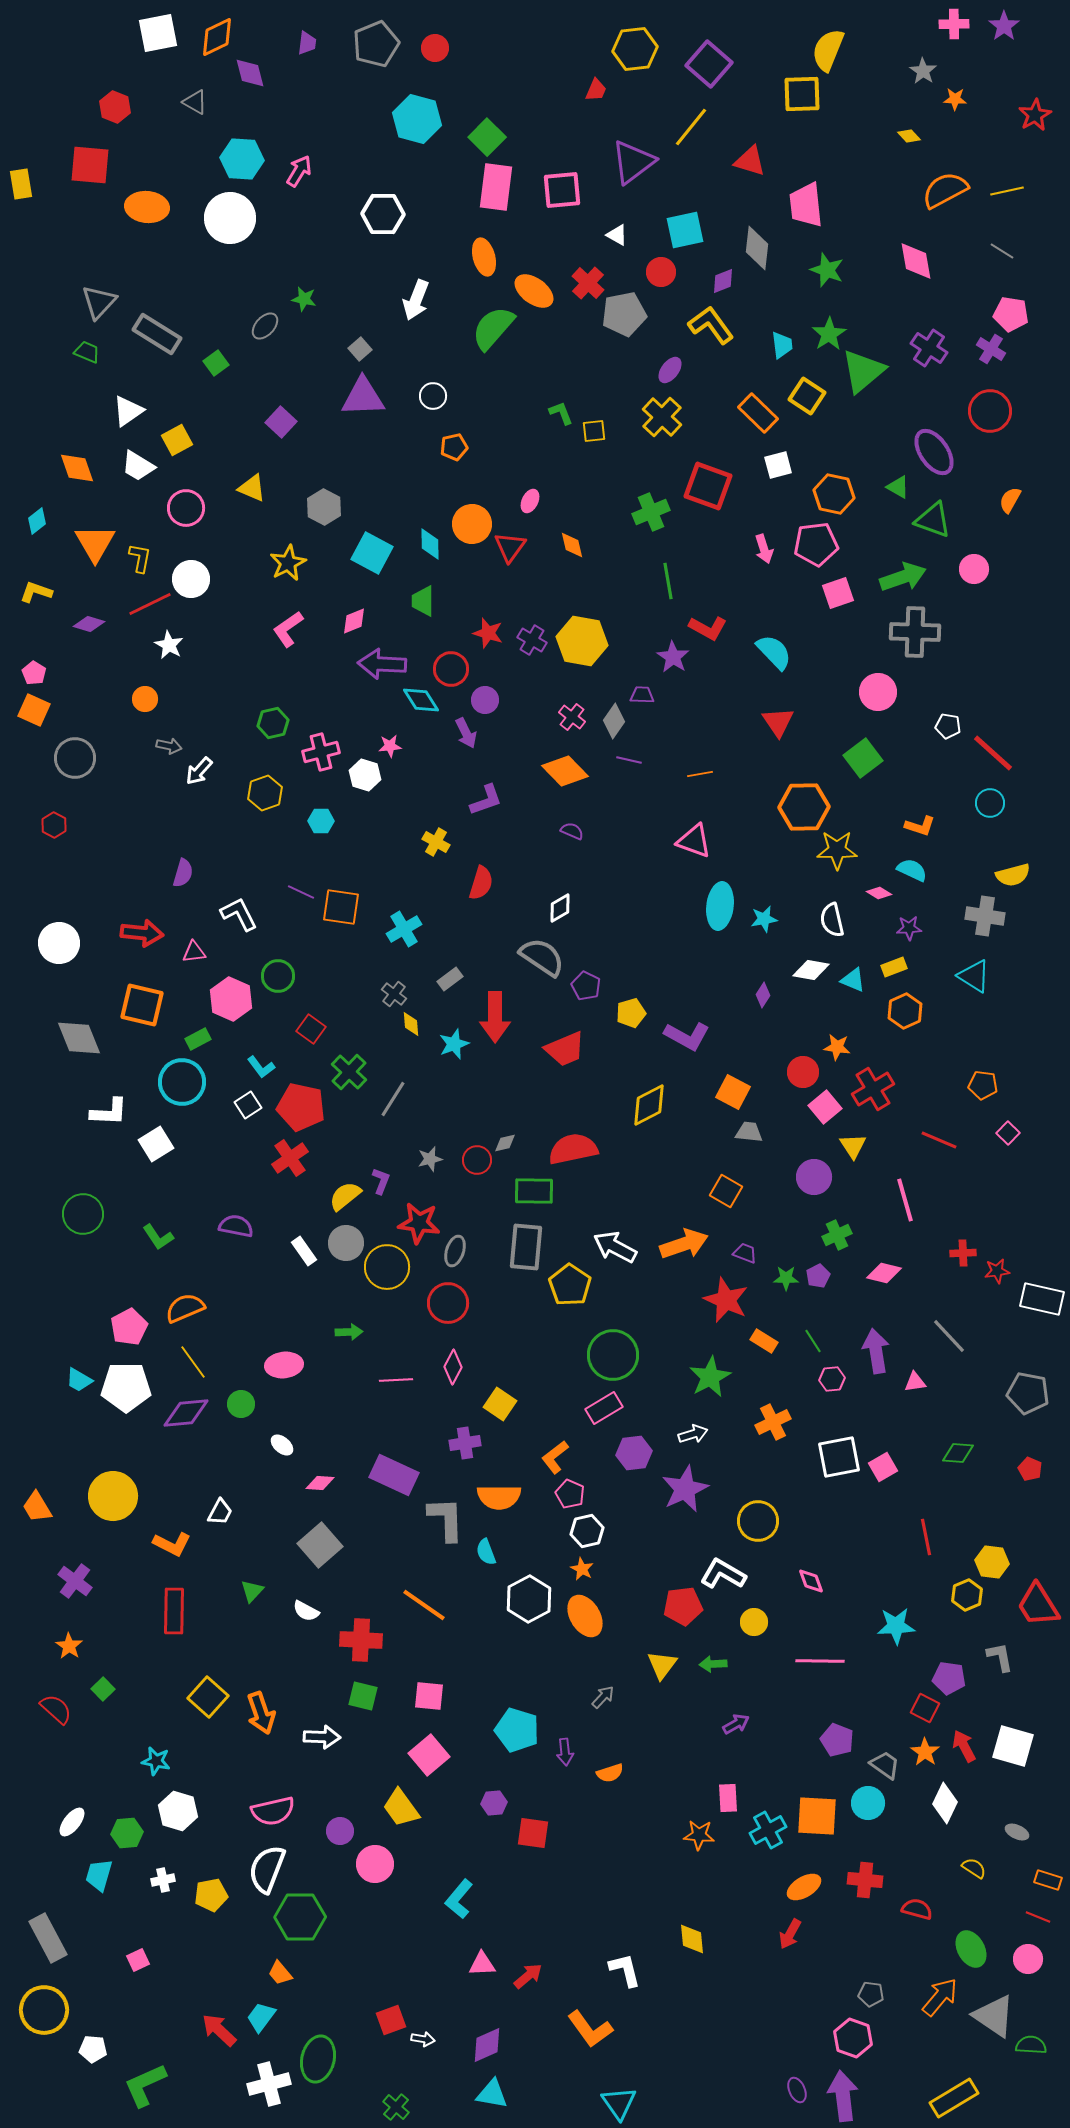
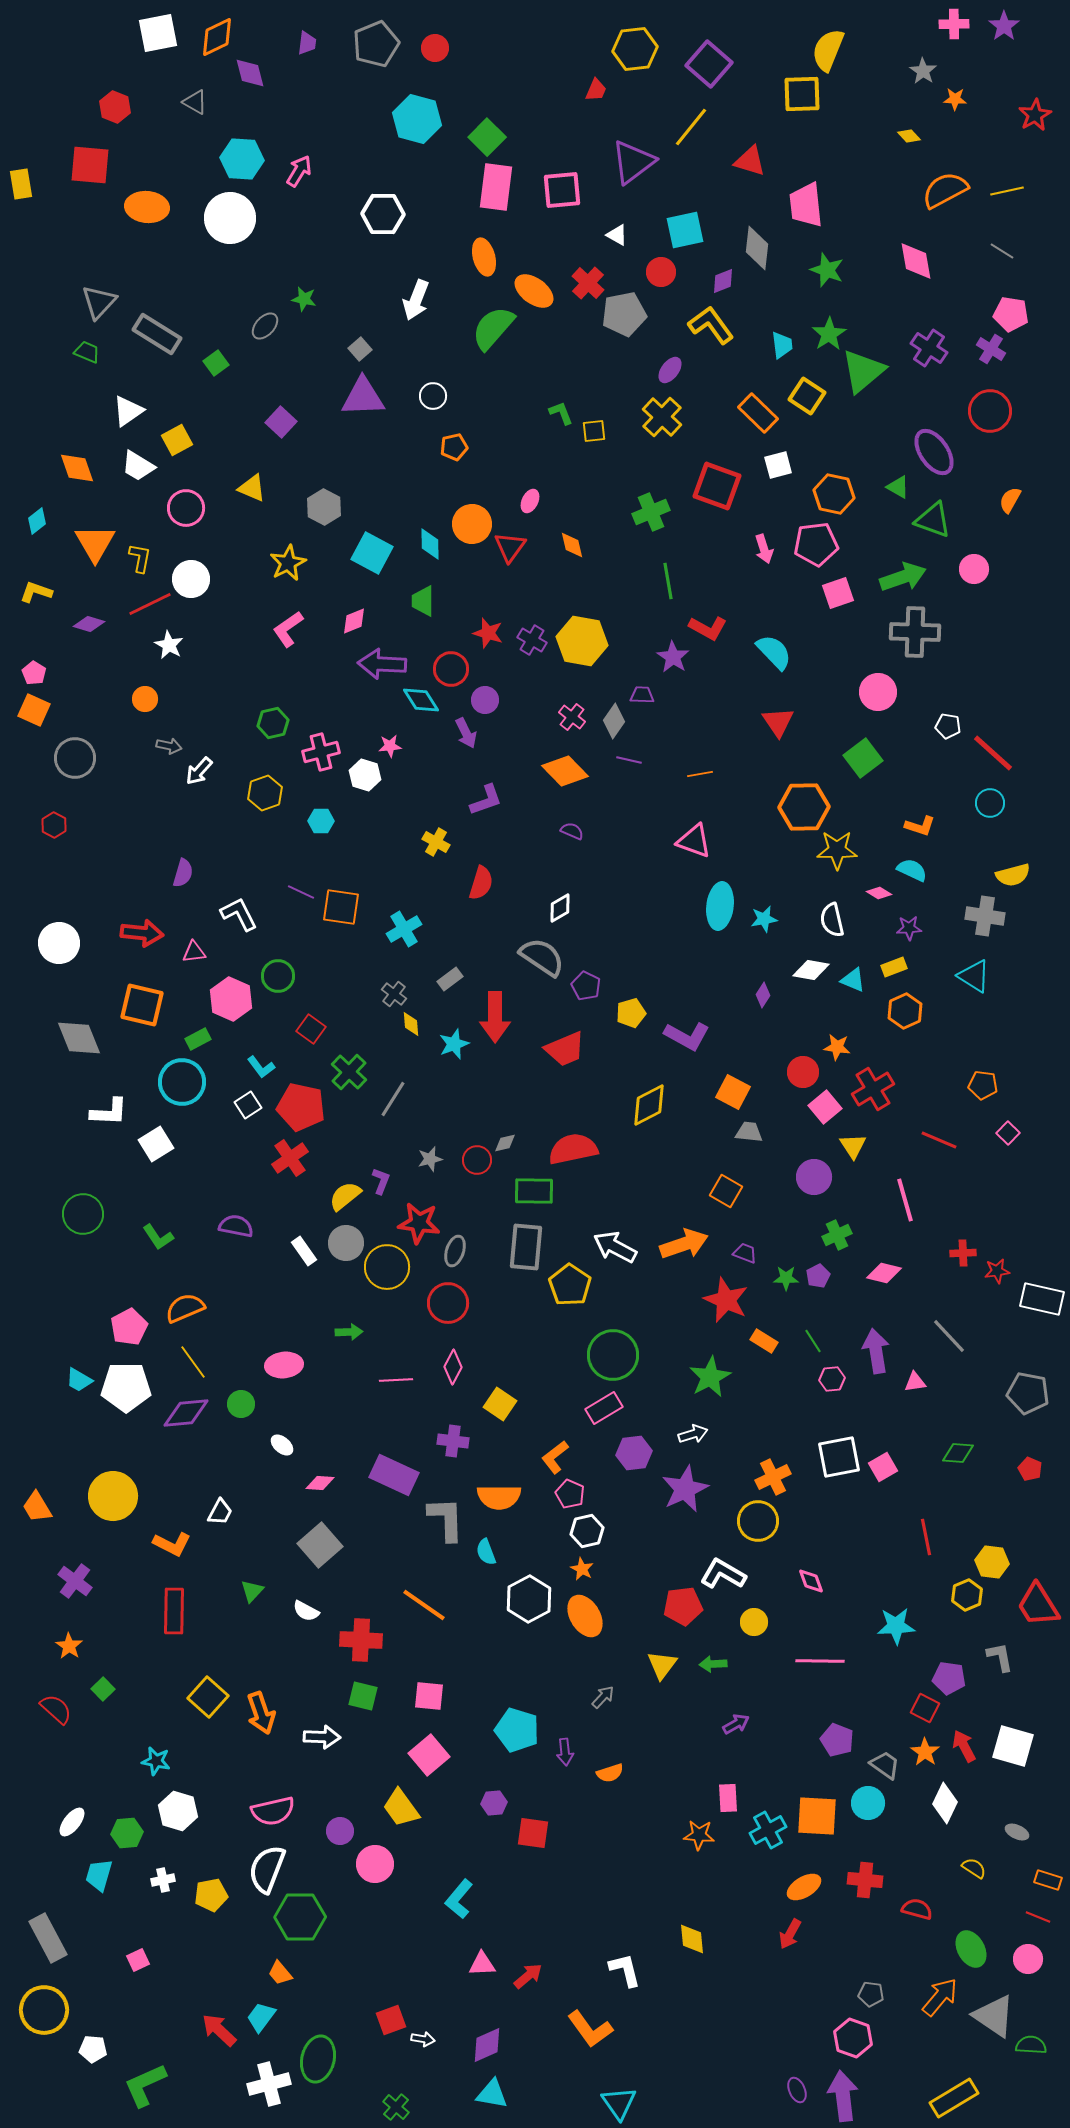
red square at (708, 486): moved 9 px right
orange cross at (773, 1422): moved 55 px down
purple cross at (465, 1443): moved 12 px left, 2 px up; rotated 16 degrees clockwise
